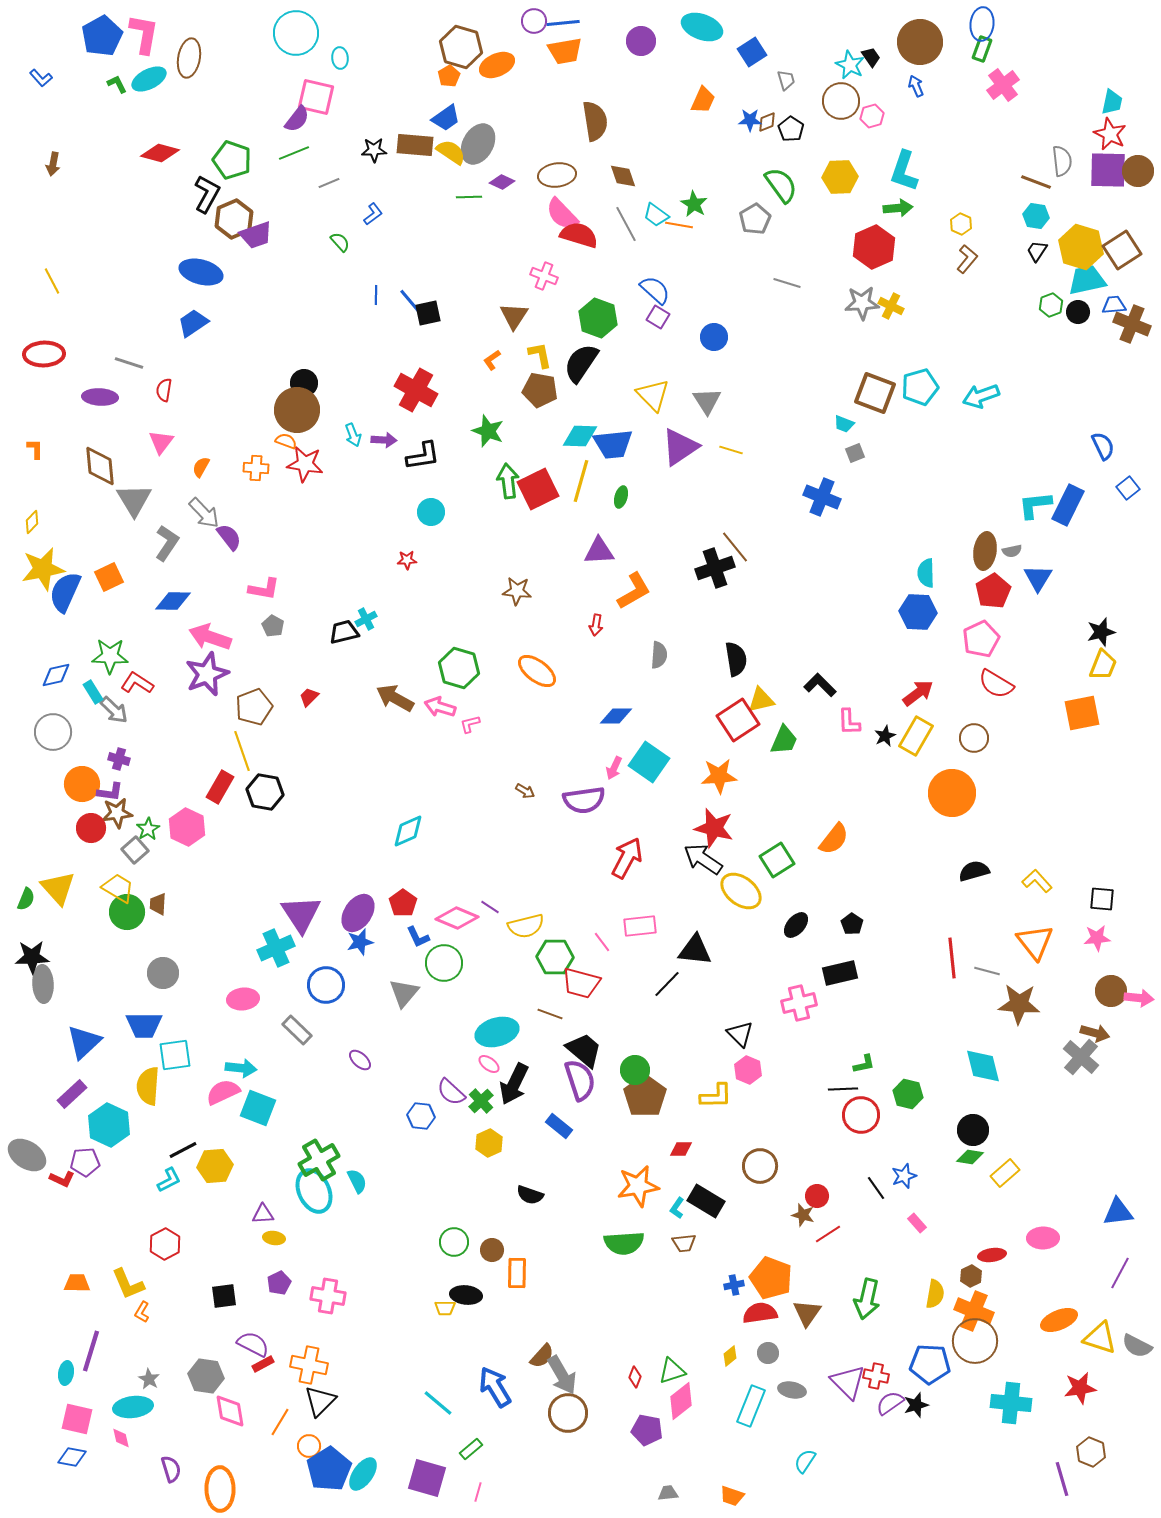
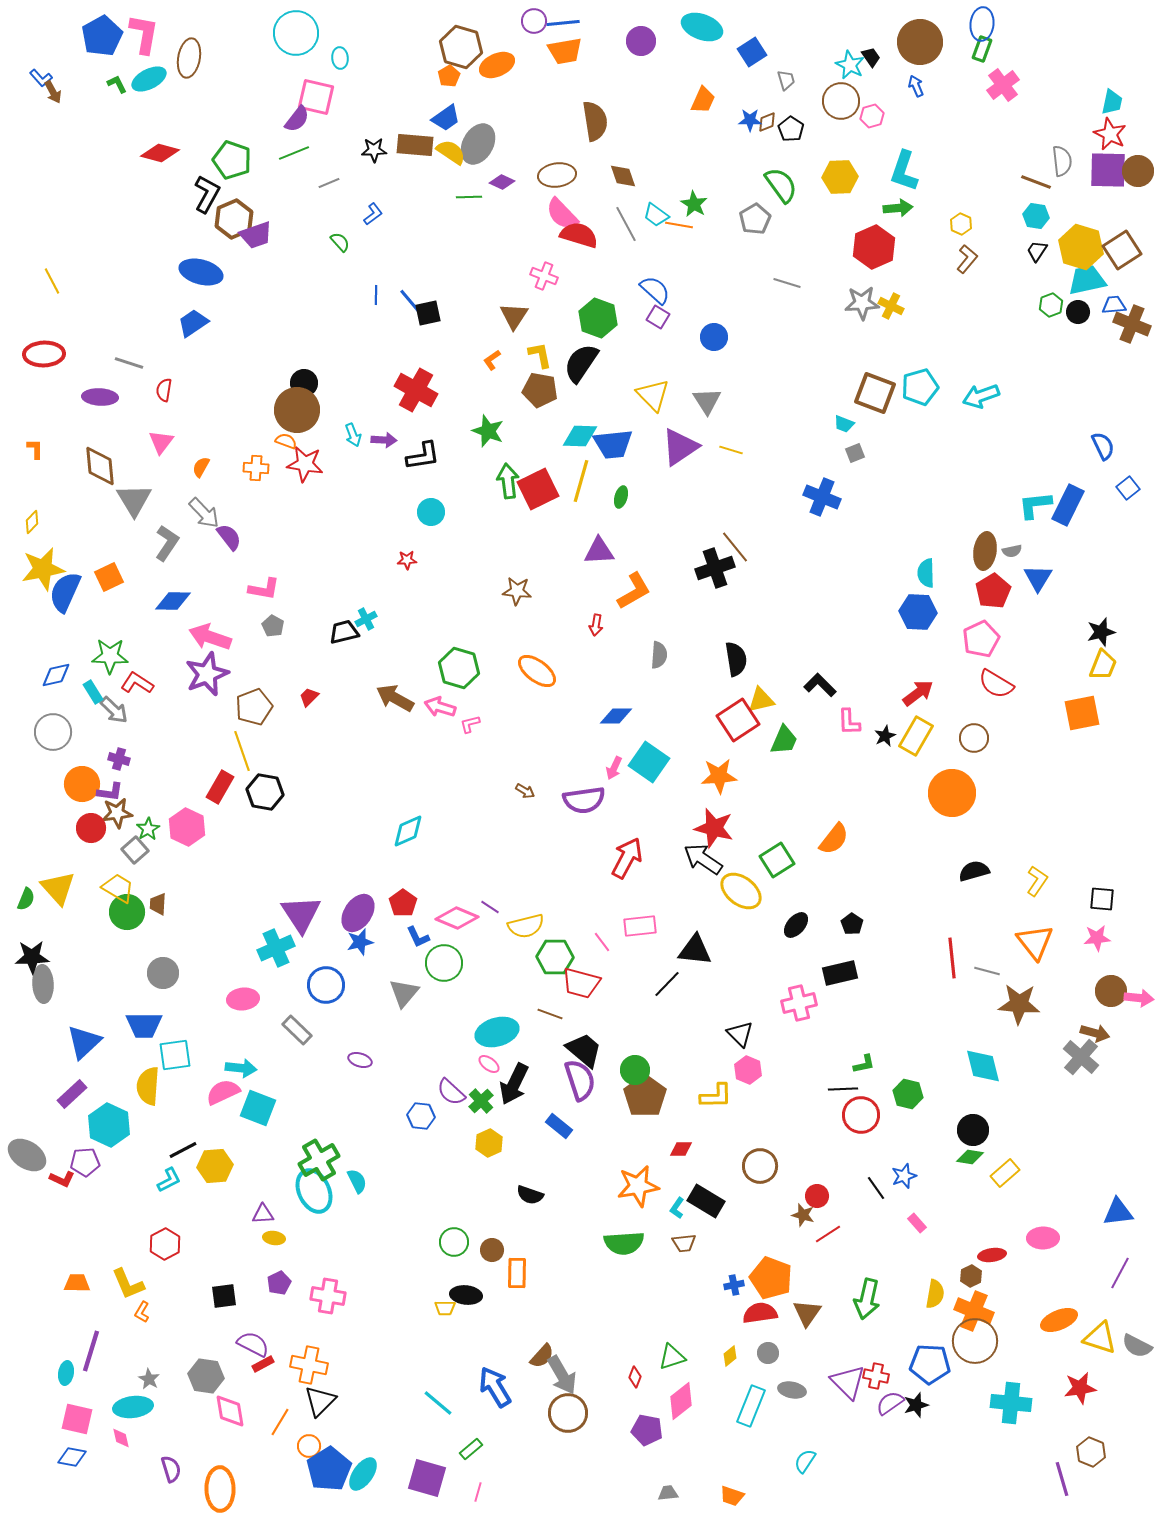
brown arrow at (53, 164): moved 72 px up; rotated 40 degrees counterclockwise
yellow L-shape at (1037, 881): rotated 76 degrees clockwise
purple ellipse at (360, 1060): rotated 25 degrees counterclockwise
green triangle at (672, 1371): moved 14 px up
